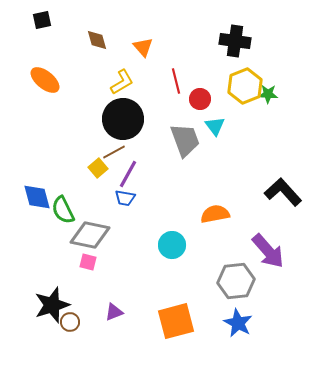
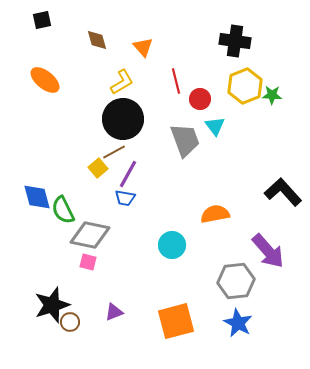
green star: moved 4 px right, 1 px down
